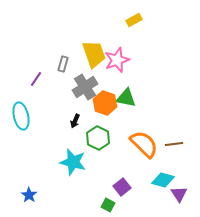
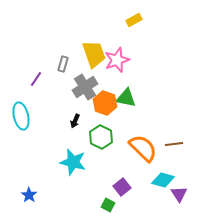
green hexagon: moved 3 px right, 1 px up
orange semicircle: moved 1 px left, 4 px down
